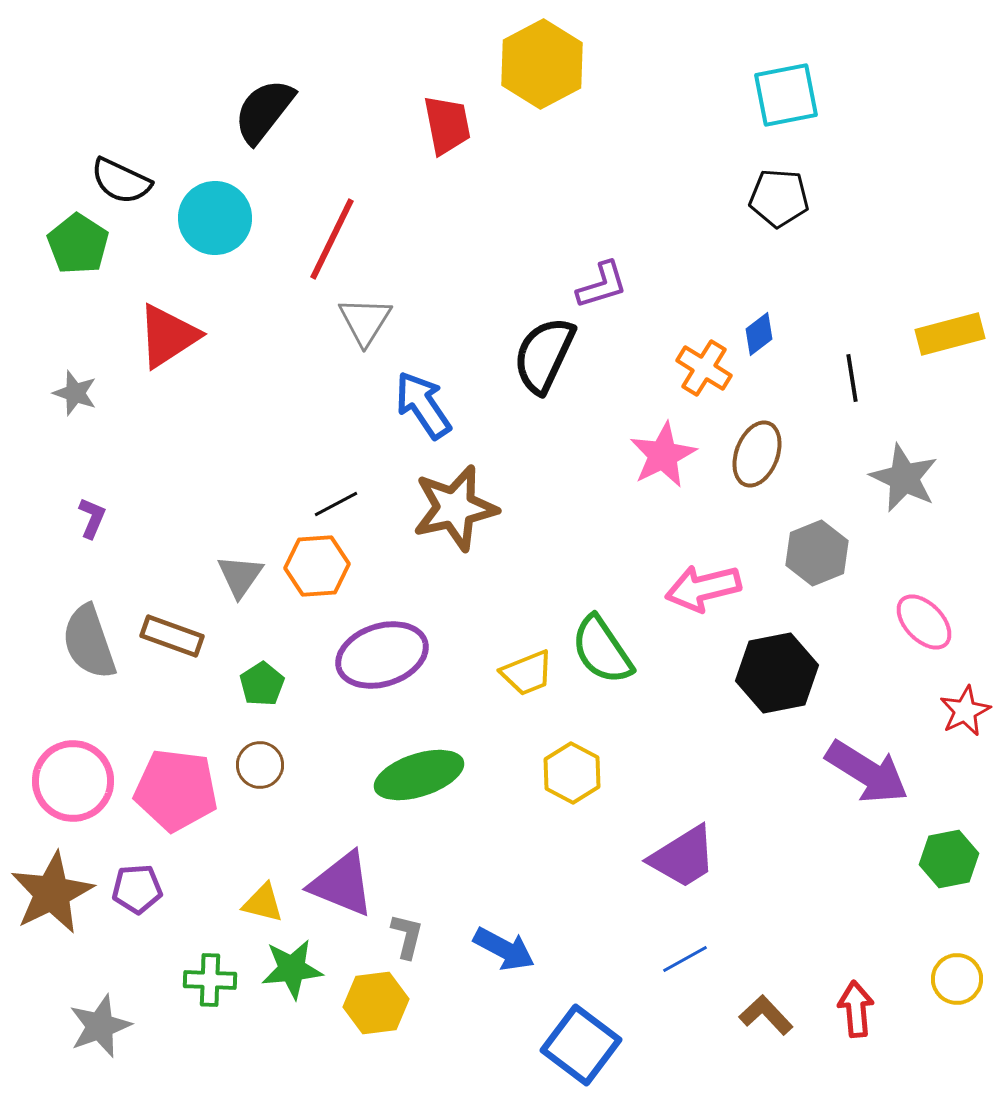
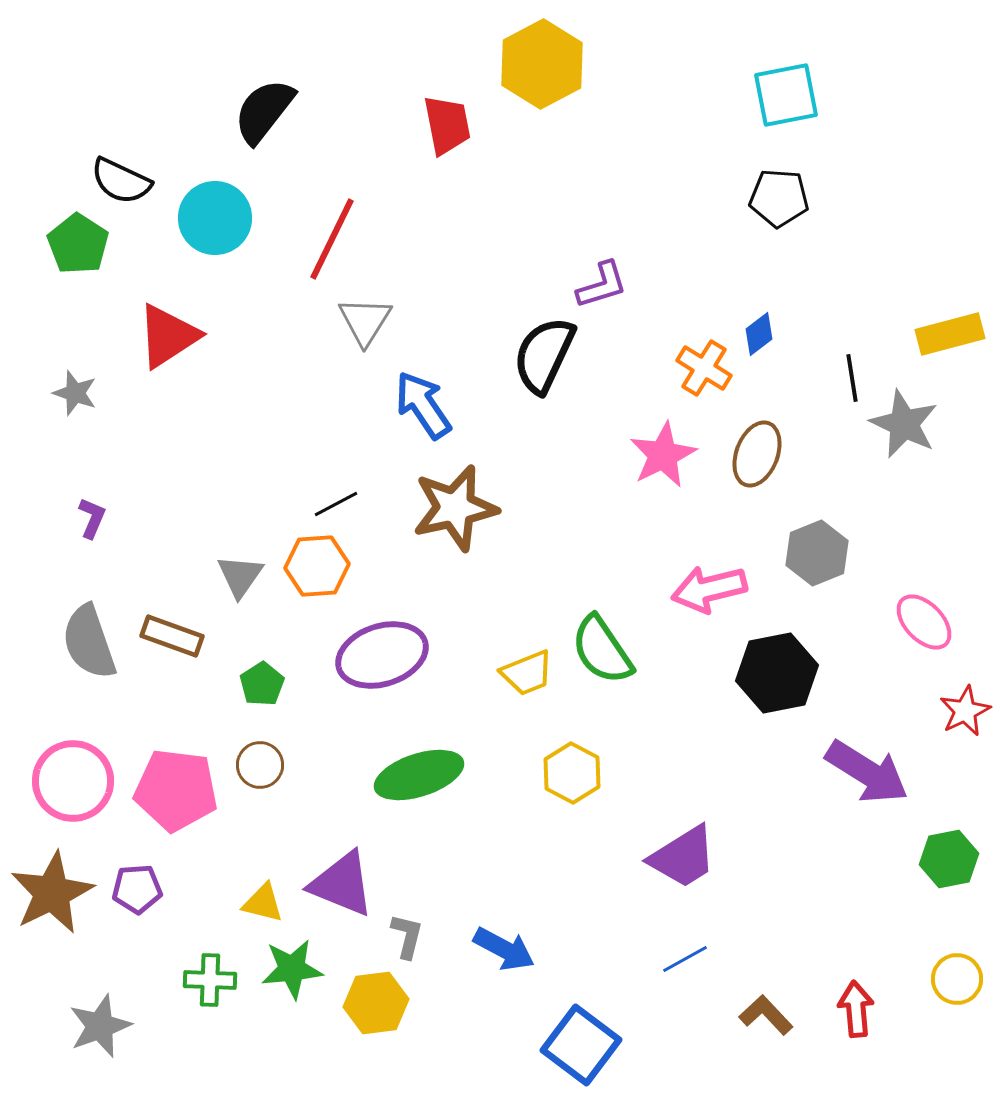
gray star at (904, 478): moved 54 px up
pink arrow at (703, 588): moved 6 px right, 1 px down
